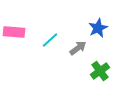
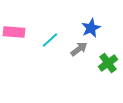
blue star: moved 7 px left
gray arrow: moved 1 px right, 1 px down
green cross: moved 8 px right, 8 px up
